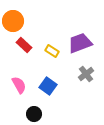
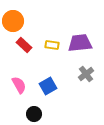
purple trapezoid: rotated 15 degrees clockwise
yellow rectangle: moved 6 px up; rotated 24 degrees counterclockwise
blue square: rotated 24 degrees clockwise
